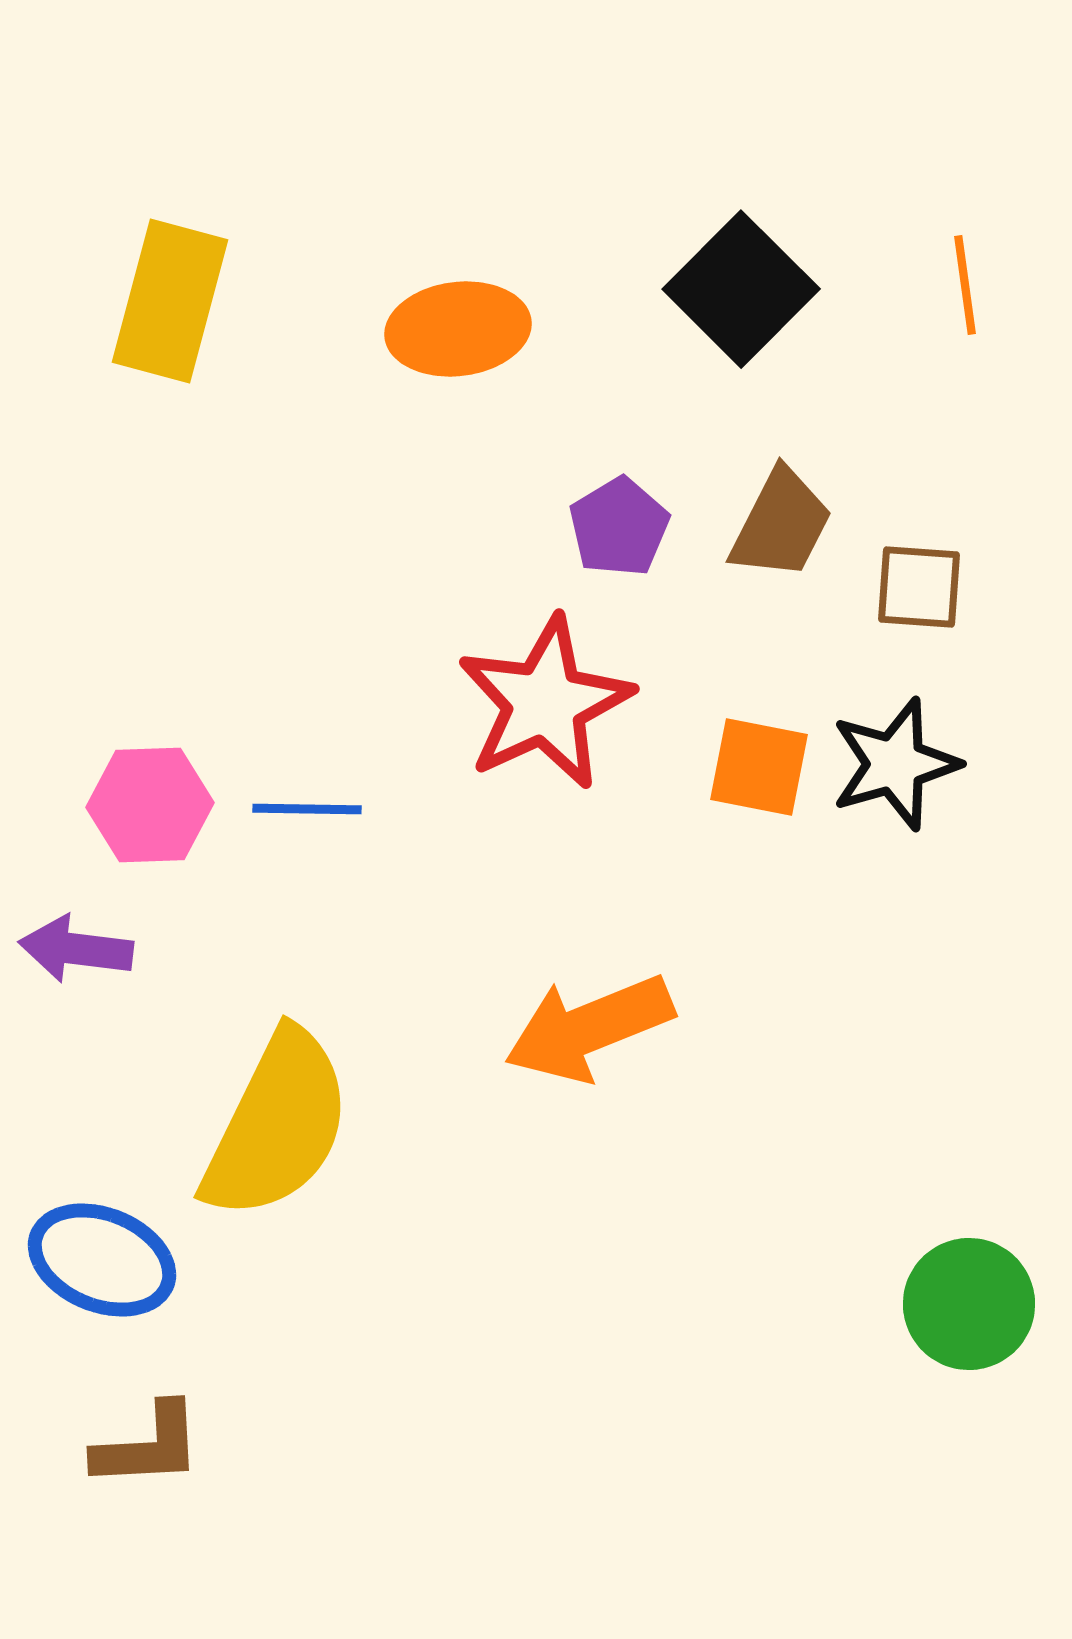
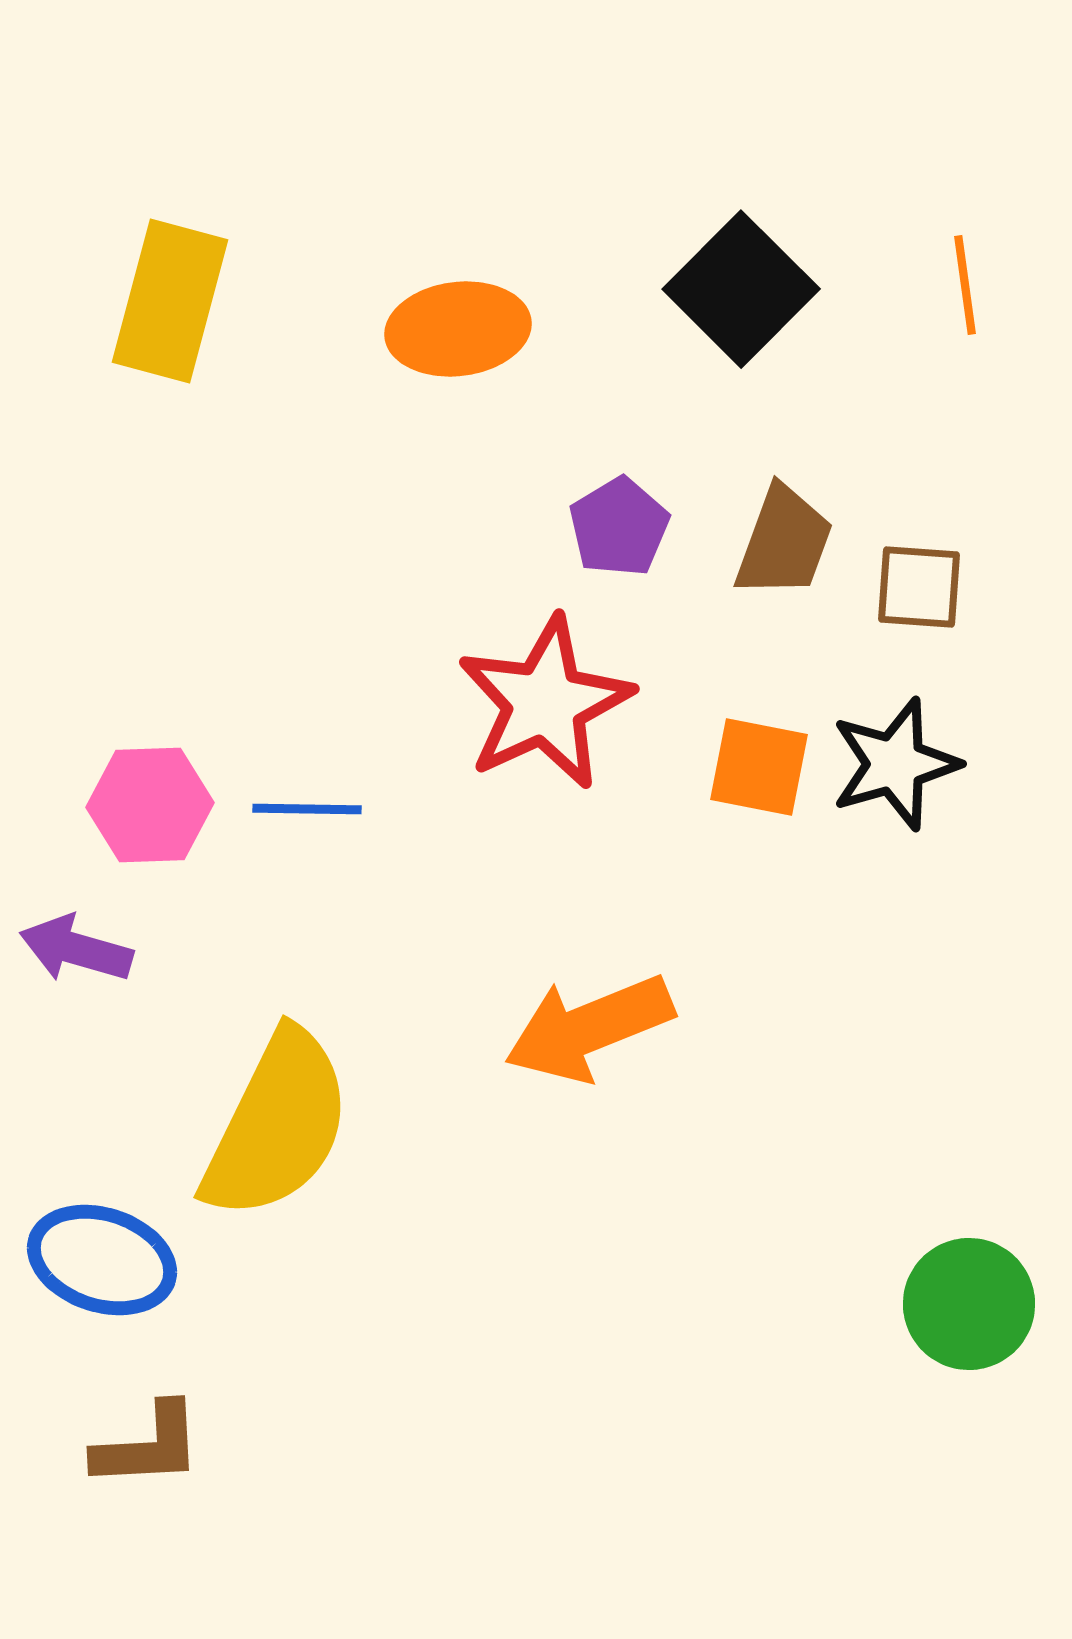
brown trapezoid: moved 3 px right, 18 px down; rotated 7 degrees counterclockwise
purple arrow: rotated 9 degrees clockwise
blue ellipse: rotated 4 degrees counterclockwise
